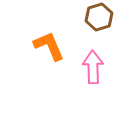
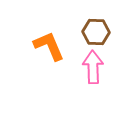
brown hexagon: moved 3 px left, 15 px down; rotated 20 degrees clockwise
